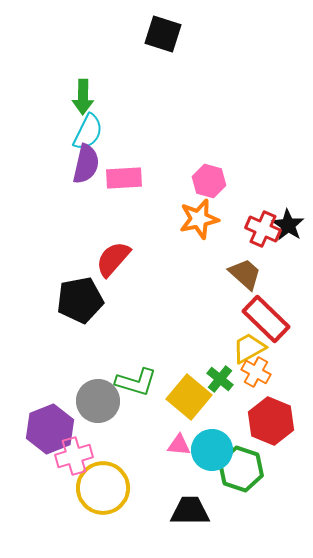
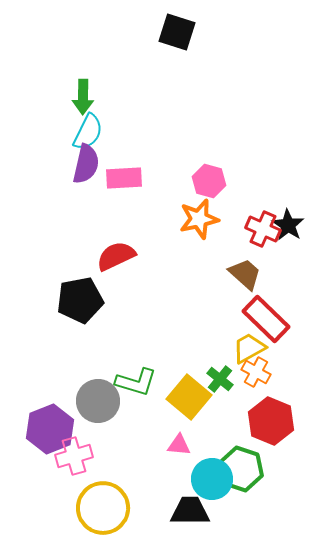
black square: moved 14 px right, 2 px up
red semicircle: moved 3 px right, 3 px up; rotated 24 degrees clockwise
cyan circle: moved 29 px down
yellow circle: moved 20 px down
